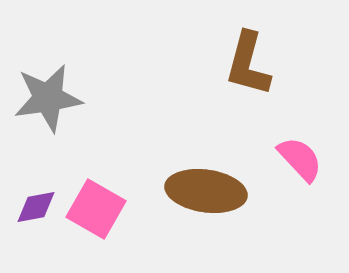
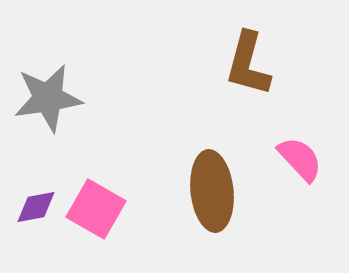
brown ellipse: moved 6 px right; rotated 76 degrees clockwise
